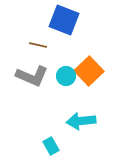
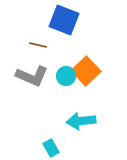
orange square: moved 3 px left
cyan rectangle: moved 2 px down
